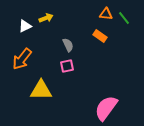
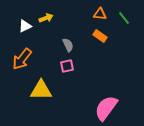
orange triangle: moved 6 px left
